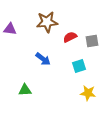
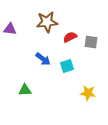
gray square: moved 1 px left, 1 px down; rotated 16 degrees clockwise
cyan square: moved 12 px left
